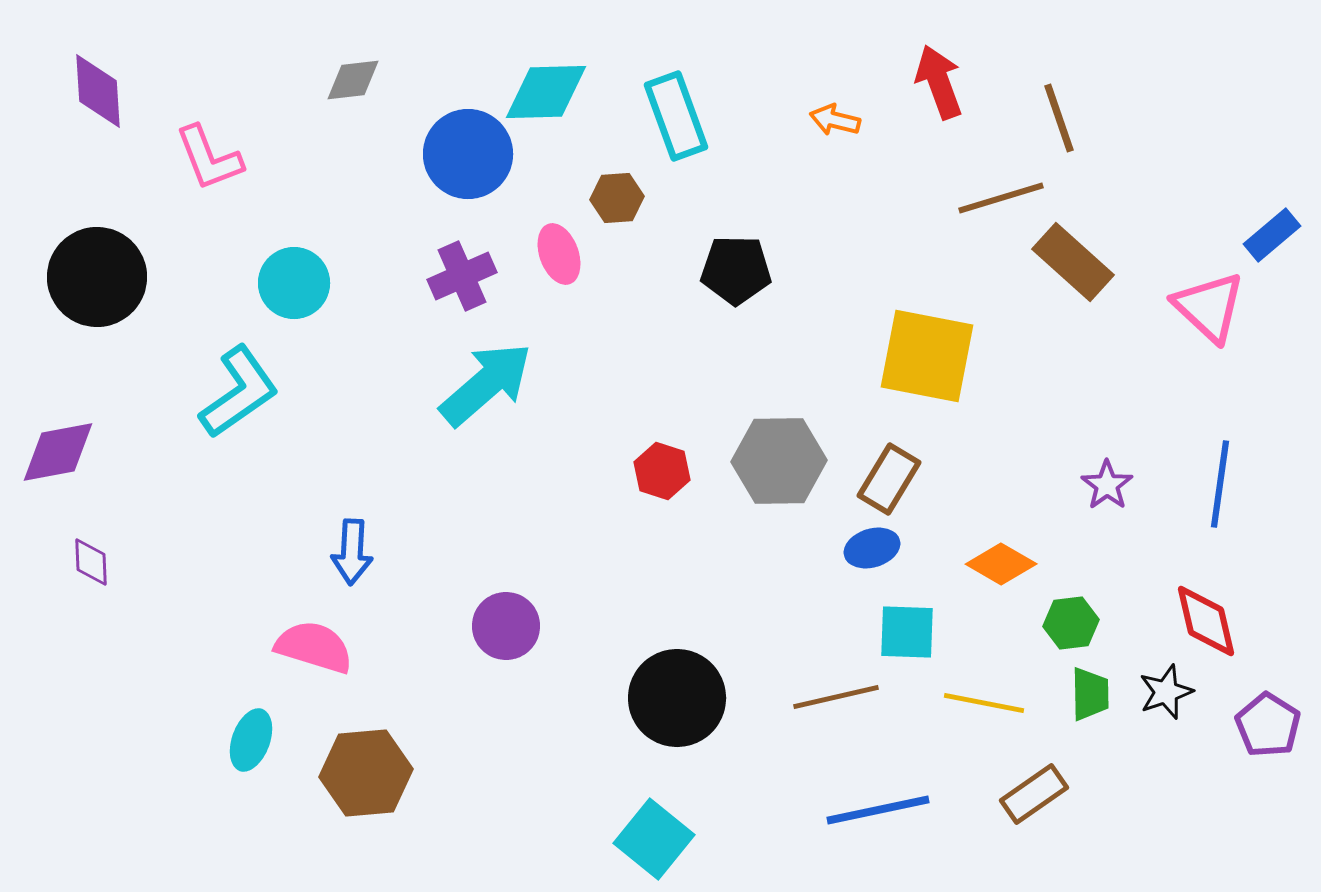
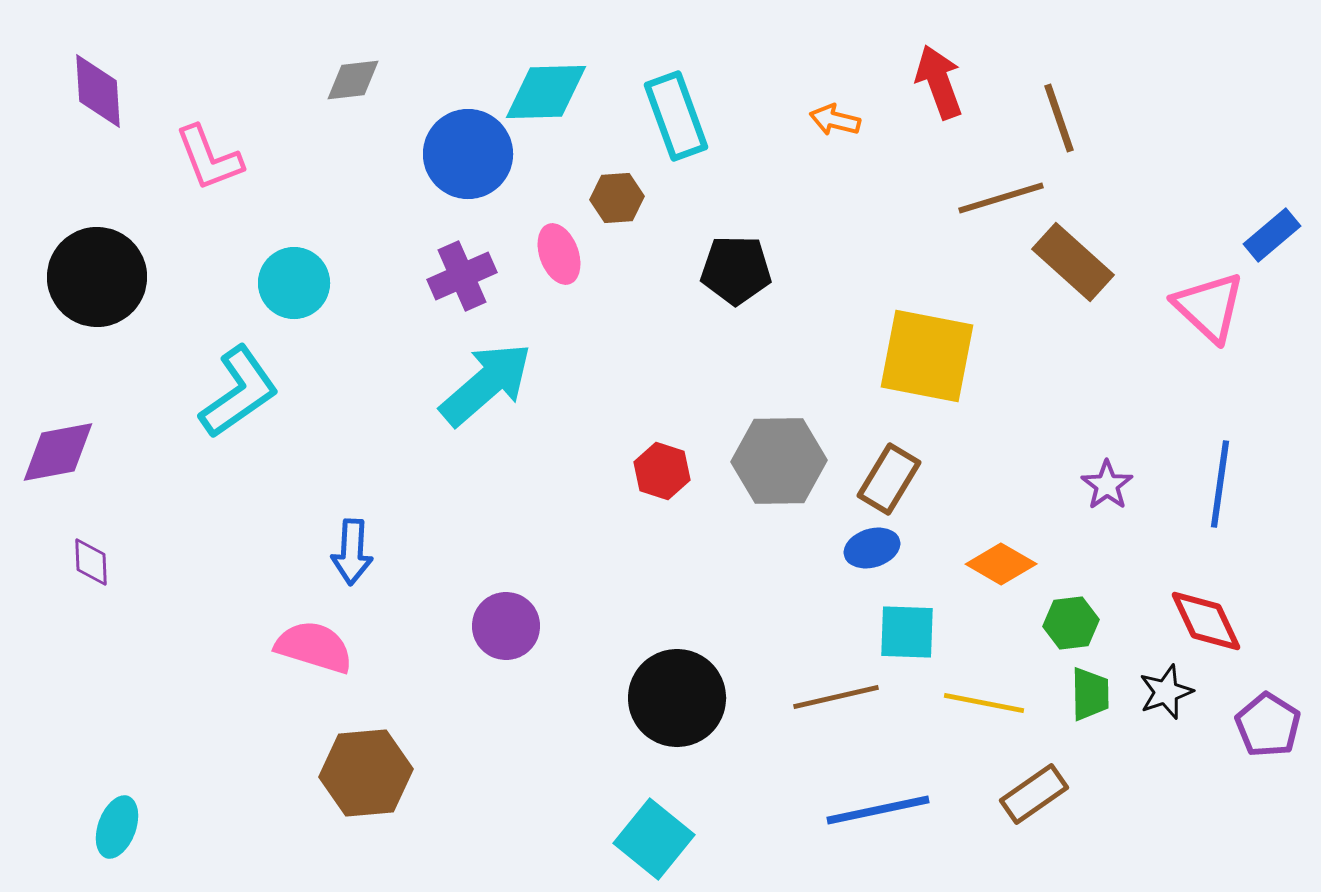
red diamond at (1206, 621): rotated 12 degrees counterclockwise
cyan ellipse at (251, 740): moved 134 px left, 87 px down
